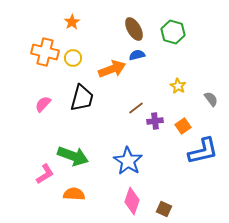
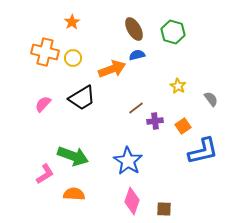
black trapezoid: rotated 44 degrees clockwise
brown square: rotated 21 degrees counterclockwise
